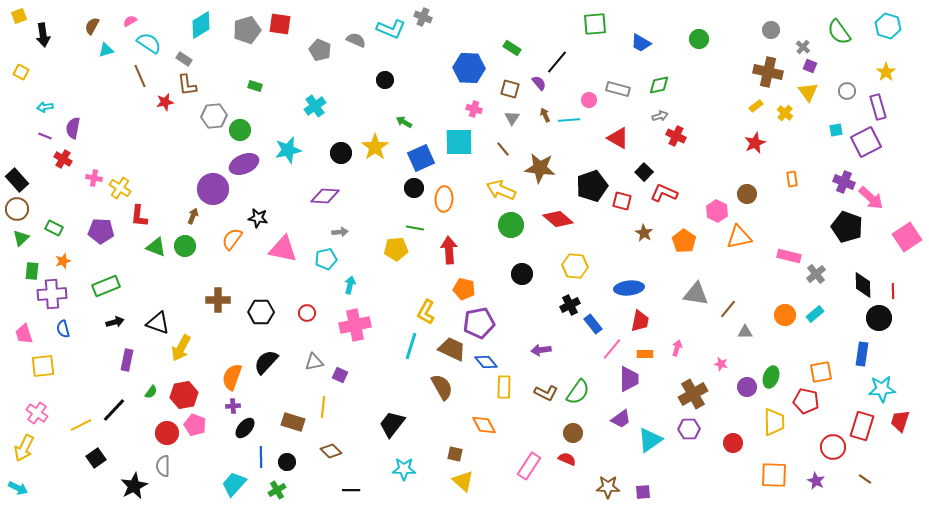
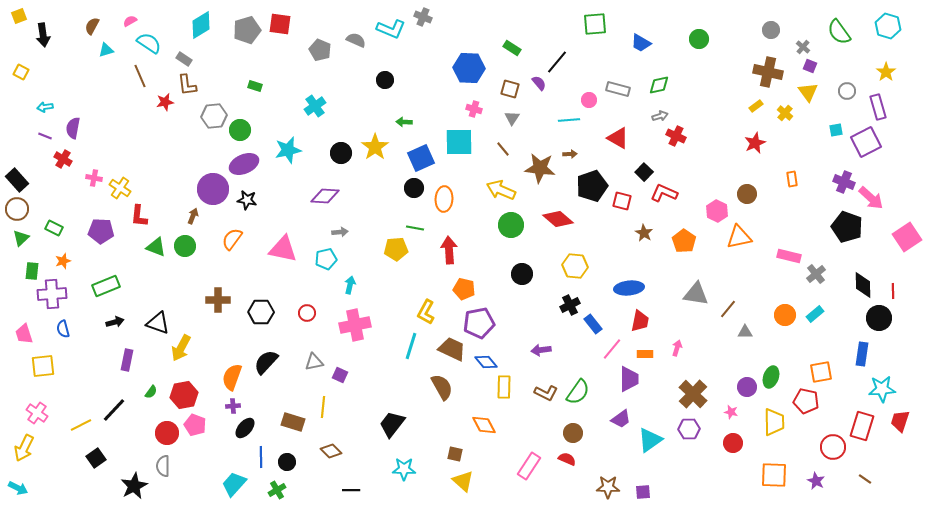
brown arrow at (545, 115): moved 25 px right, 39 px down; rotated 112 degrees clockwise
green arrow at (404, 122): rotated 28 degrees counterclockwise
black star at (258, 218): moved 11 px left, 18 px up
pink star at (721, 364): moved 10 px right, 48 px down
brown cross at (693, 394): rotated 16 degrees counterclockwise
